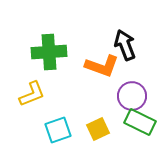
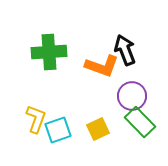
black arrow: moved 5 px down
yellow L-shape: moved 4 px right, 25 px down; rotated 48 degrees counterclockwise
green rectangle: rotated 20 degrees clockwise
